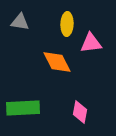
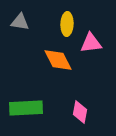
orange diamond: moved 1 px right, 2 px up
green rectangle: moved 3 px right
